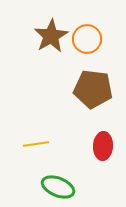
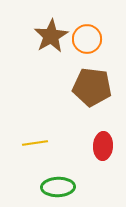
brown pentagon: moved 1 px left, 2 px up
yellow line: moved 1 px left, 1 px up
green ellipse: rotated 24 degrees counterclockwise
